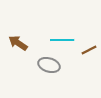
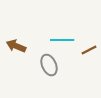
brown arrow: moved 2 px left, 3 px down; rotated 12 degrees counterclockwise
gray ellipse: rotated 50 degrees clockwise
